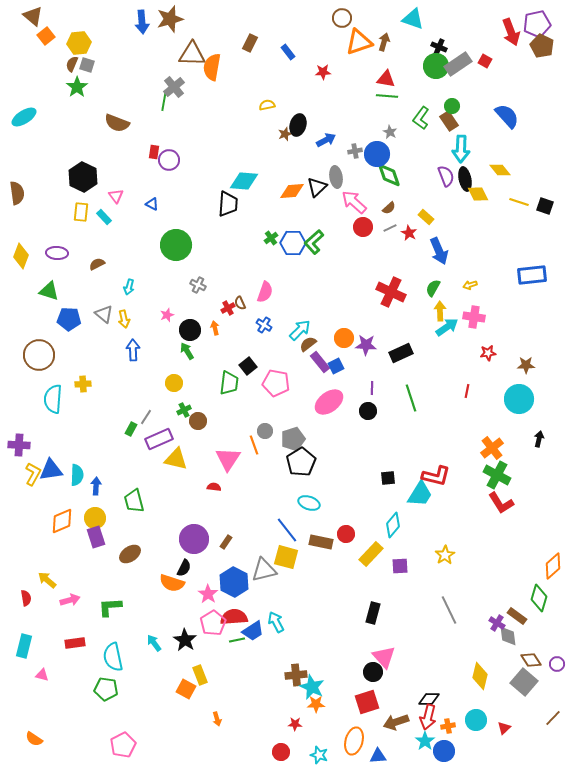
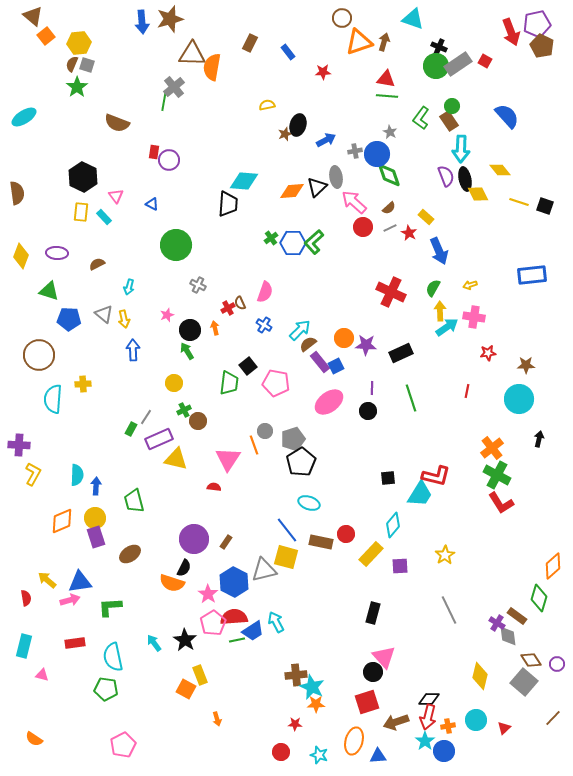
blue triangle at (51, 470): moved 29 px right, 112 px down
